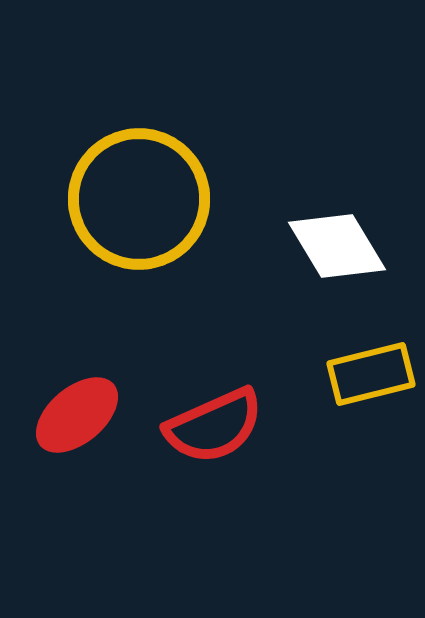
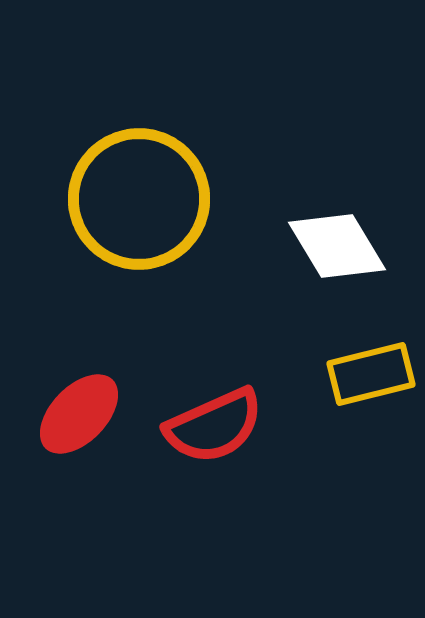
red ellipse: moved 2 px right, 1 px up; rotated 6 degrees counterclockwise
